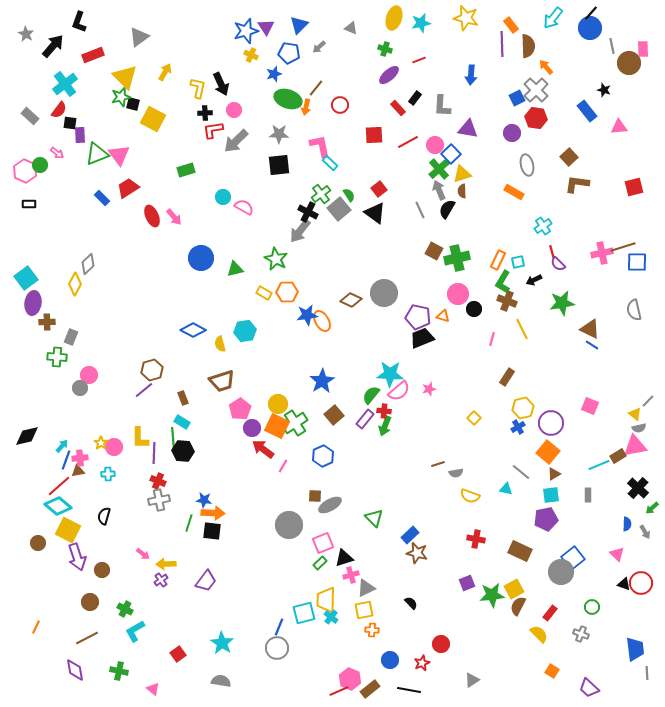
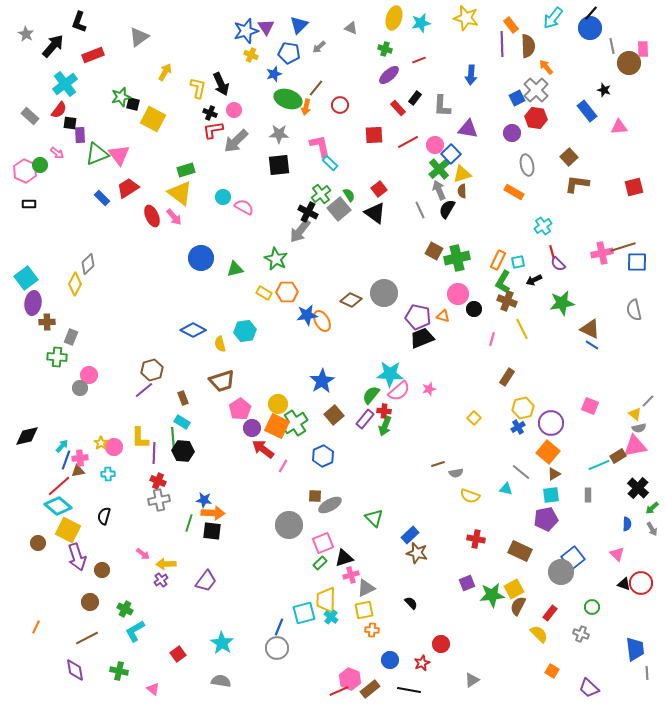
yellow triangle at (125, 77): moved 55 px right, 116 px down; rotated 8 degrees counterclockwise
black cross at (205, 113): moved 5 px right; rotated 24 degrees clockwise
gray arrow at (645, 532): moved 7 px right, 3 px up
